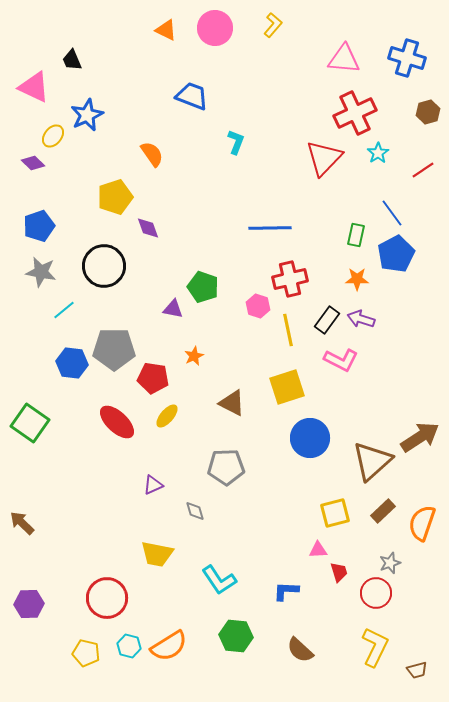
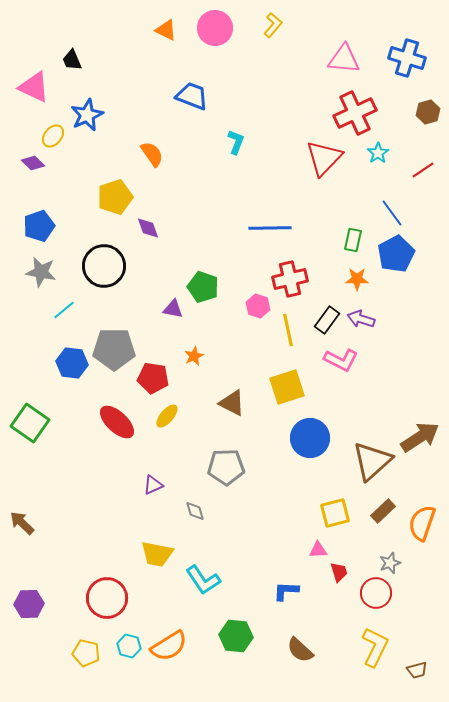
green rectangle at (356, 235): moved 3 px left, 5 px down
cyan L-shape at (219, 580): moved 16 px left
